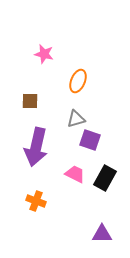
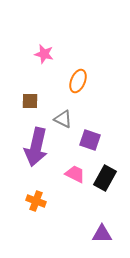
gray triangle: moved 13 px left; rotated 42 degrees clockwise
